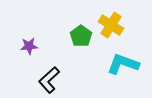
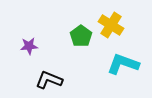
black L-shape: rotated 64 degrees clockwise
